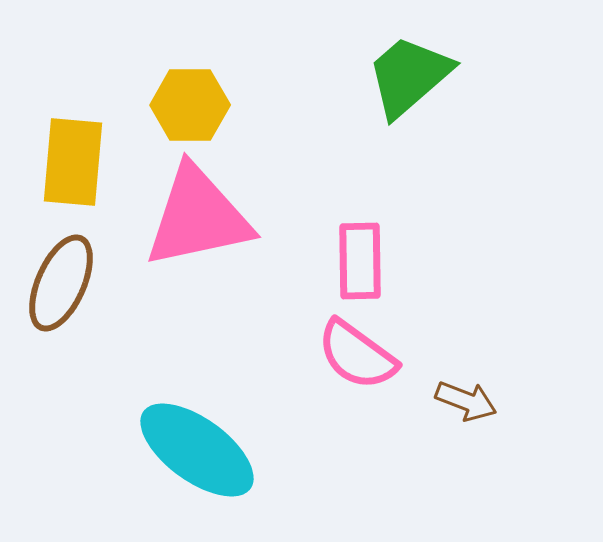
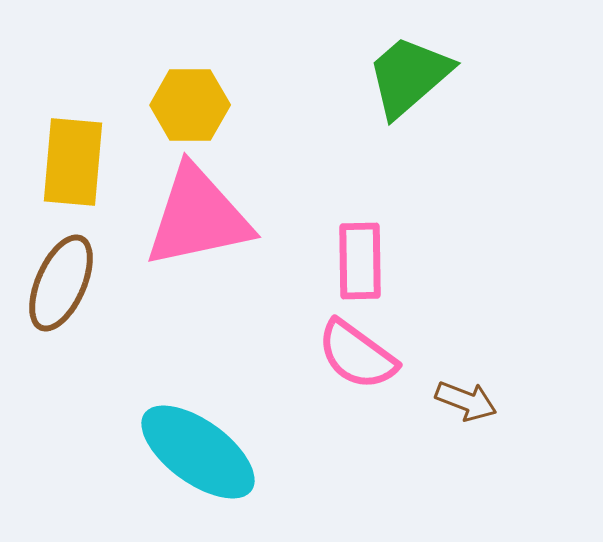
cyan ellipse: moved 1 px right, 2 px down
